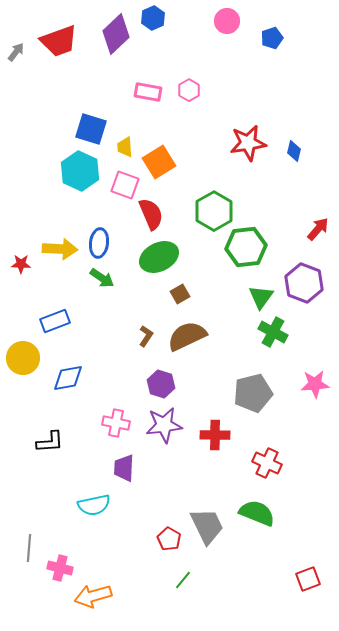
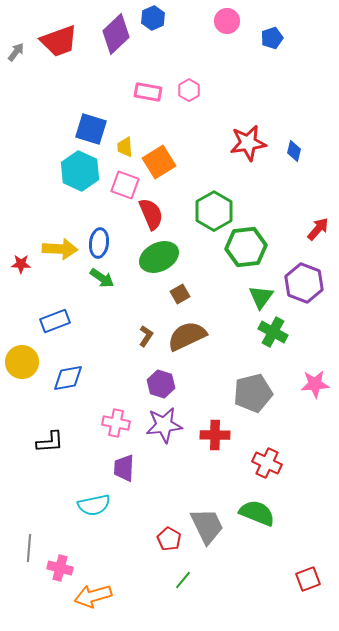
yellow circle at (23, 358): moved 1 px left, 4 px down
